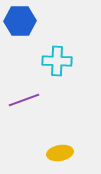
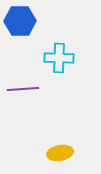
cyan cross: moved 2 px right, 3 px up
purple line: moved 1 px left, 11 px up; rotated 16 degrees clockwise
